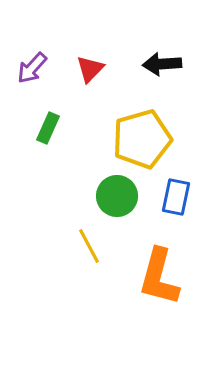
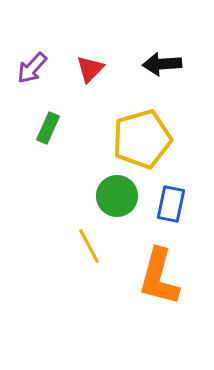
blue rectangle: moved 5 px left, 7 px down
